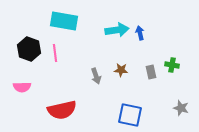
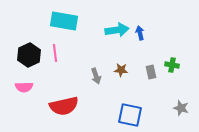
black hexagon: moved 6 px down; rotated 15 degrees clockwise
pink semicircle: moved 2 px right
red semicircle: moved 2 px right, 4 px up
